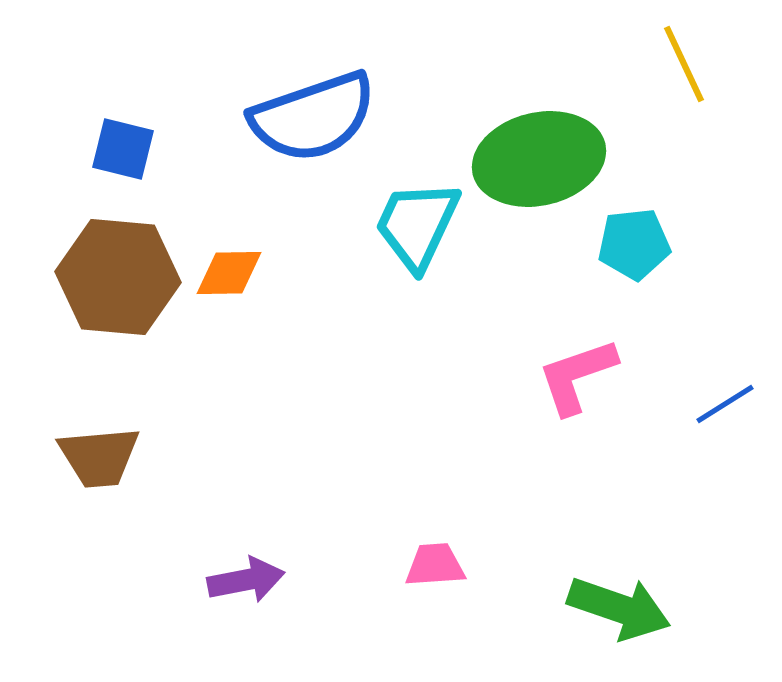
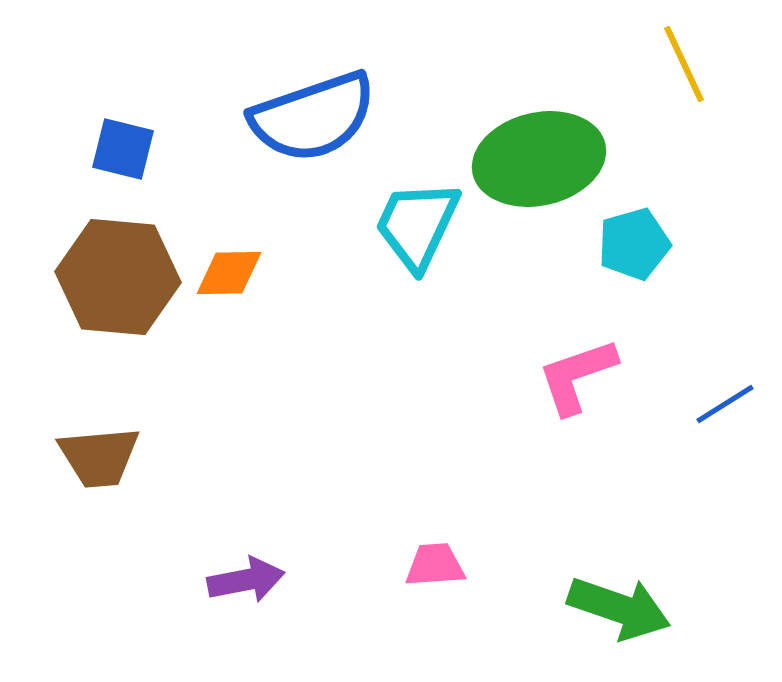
cyan pentagon: rotated 10 degrees counterclockwise
